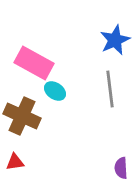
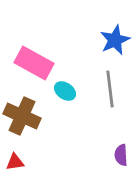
cyan ellipse: moved 10 px right
purple semicircle: moved 13 px up
